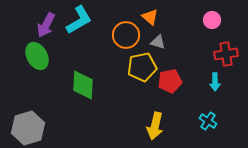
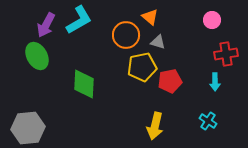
green diamond: moved 1 px right, 1 px up
gray hexagon: rotated 12 degrees clockwise
